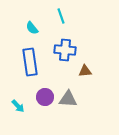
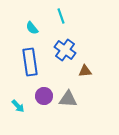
blue cross: rotated 30 degrees clockwise
purple circle: moved 1 px left, 1 px up
